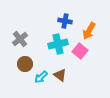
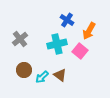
blue cross: moved 2 px right, 1 px up; rotated 24 degrees clockwise
cyan cross: moved 1 px left
brown circle: moved 1 px left, 6 px down
cyan arrow: moved 1 px right
